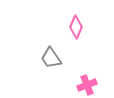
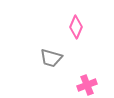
gray trapezoid: rotated 40 degrees counterclockwise
